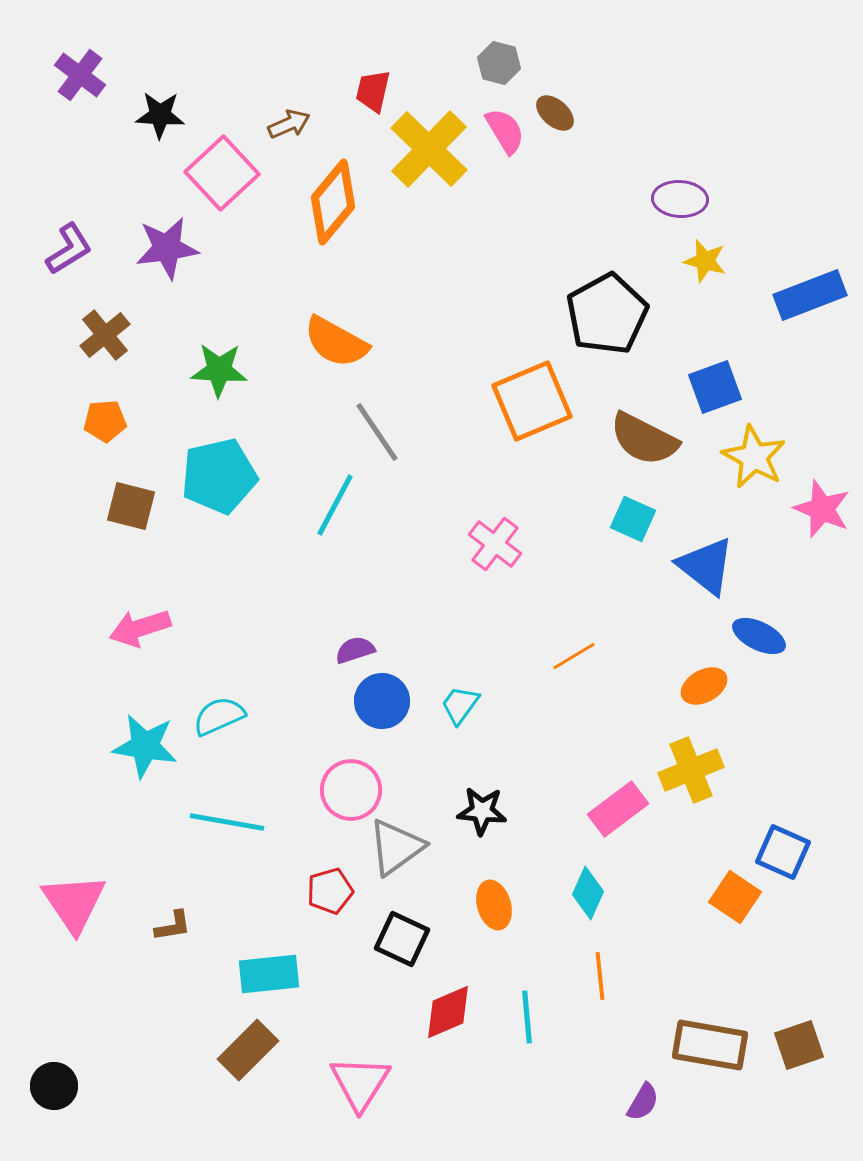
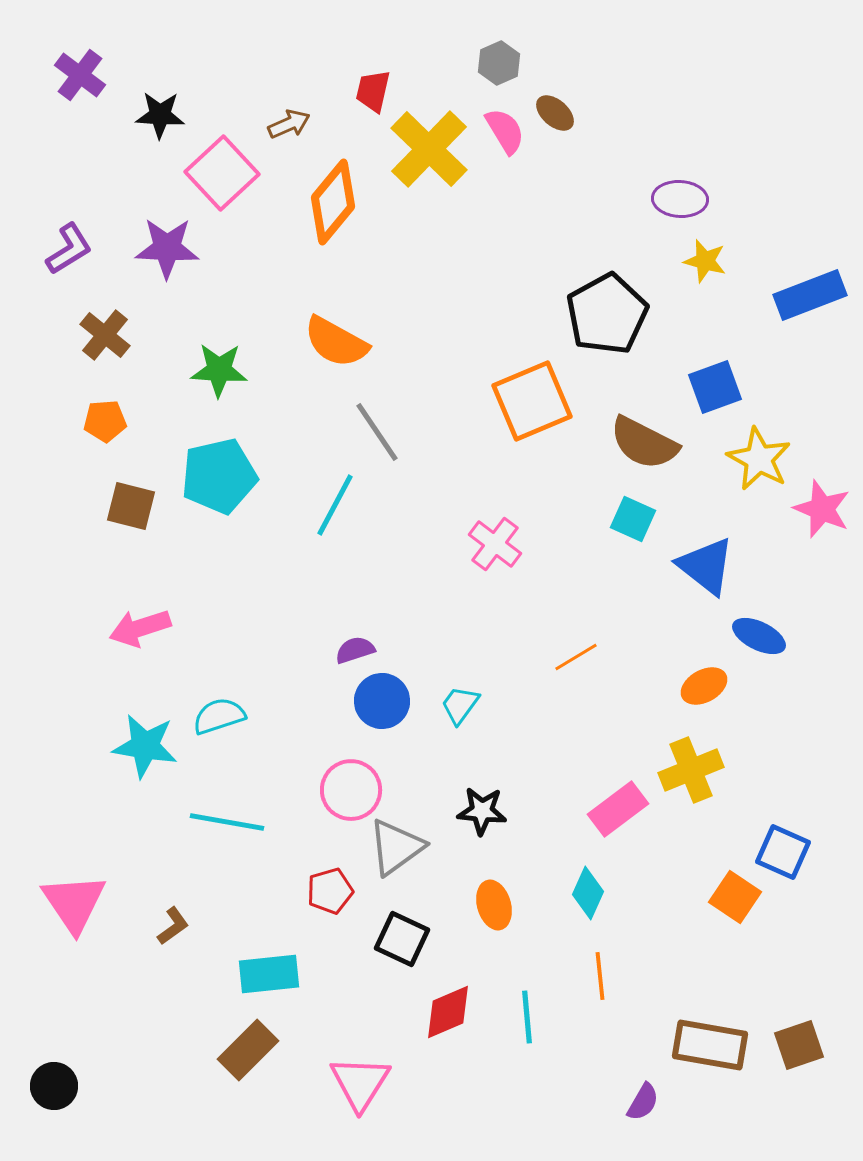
gray hexagon at (499, 63): rotated 21 degrees clockwise
purple star at (167, 248): rotated 10 degrees clockwise
brown cross at (105, 335): rotated 12 degrees counterclockwise
brown semicircle at (644, 439): moved 4 px down
yellow star at (754, 457): moved 5 px right, 2 px down
orange line at (574, 656): moved 2 px right, 1 px down
cyan semicircle at (219, 716): rotated 6 degrees clockwise
brown L-shape at (173, 926): rotated 27 degrees counterclockwise
